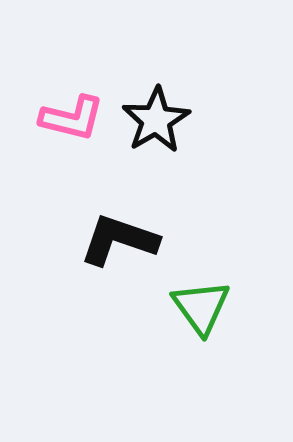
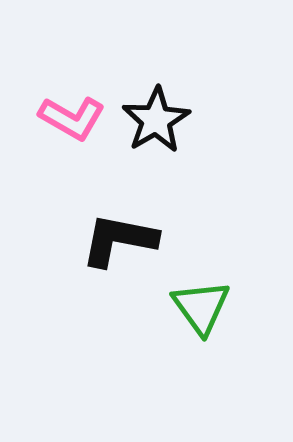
pink L-shape: rotated 16 degrees clockwise
black L-shape: rotated 8 degrees counterclockwise
